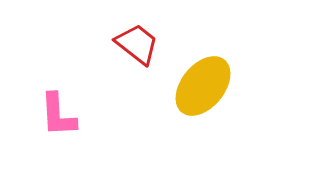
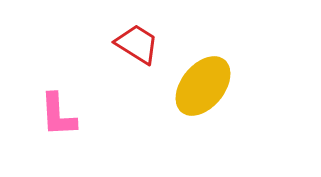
red trapezoid: rotated 6 degrees counterclockwise
